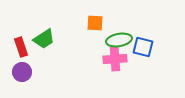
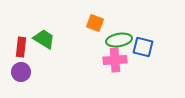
orange square: rotated 18 degrees clockwise
green trapezoid: rotated 115 degrees counterclockwise
red rectangle: rotated 24 degrees clockwise
pink cross: moved 1 px down
purple circle: moved 1 px left
